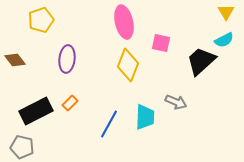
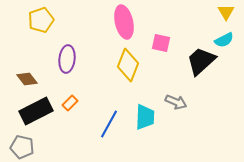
brown diamond: moved 12 px right, 19 px down
